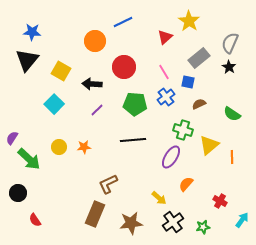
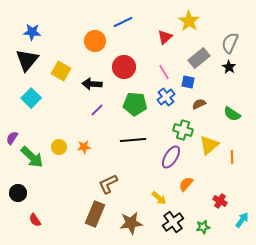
cyan square: moved 23 px left, 6 px up
green arrow: moved 3 px right, 2 px up
